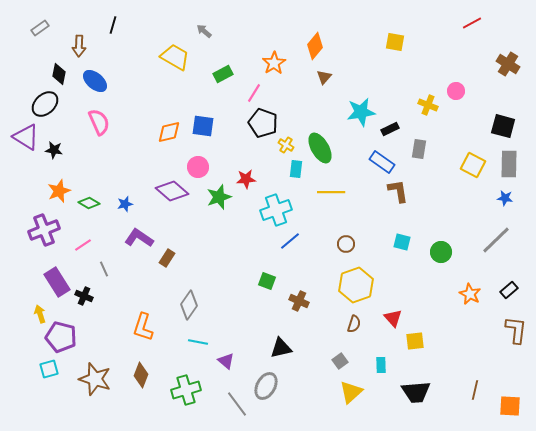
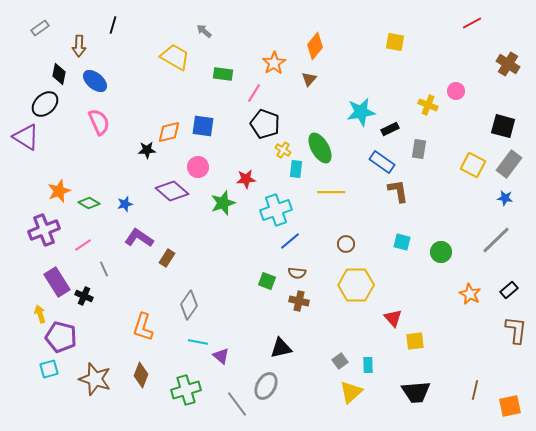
green rectangle at (223, 74): rotated 36 degrees clockwise
brown triangle at (324, 77): moved 15 px left, 2 px down
black pentagon at (263, 123): moved 2 px right, 1 px down
yellow cross at (286, 145): moved 3 px left, 5 px down
black star at (54, 150): moved 93 px right; rotated 12 degrees counterclockwise
gray rectangle at (509, 164): rotated 36 degrees clockwise
green star at (219, 197): moved 4 px right, 6 px down
yellow hexagon at (356, 285): rotated 20 degrees clockwise
brown cross at (299, 301): rotated 12 degrees counterclockwise
brown semicircle at (354, 324): moved 57 px left, 51 px up; rotated 78 degrees clockwise
purple triangle at (226, 361): moved 5 px left, 5 px up
cyan rectangle at (381, 365): moved 13 px left
orange square at (510, 406): rotated 15 degrees counterclockwise
